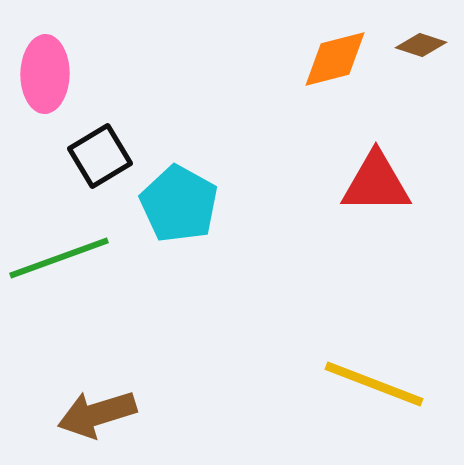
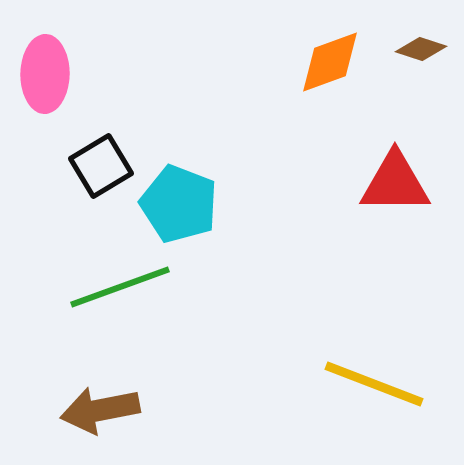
brown diamond: moved 4 px down
orange diamond: moved 5 px left, 3 px down; rotated 6 degrees counterclockwise
black square: moved 1 px right, 10 px down
red triangle: moved 19 px right
cyan pentagon: rotated 8 degrees counterclockwise
green line: moved 61 px right, 29 px down
brown arrow: moved 3 px right, 4 px up; rotated 6 degrees clockwise
